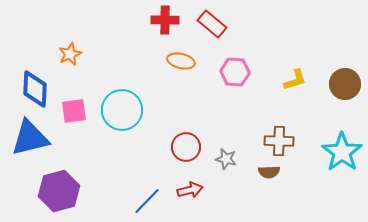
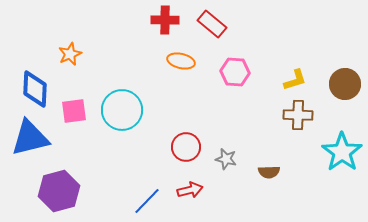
brown cross: moved 19 px right, 26 px up
